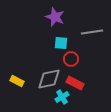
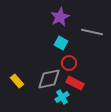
purple star: moved 5 px right; rotated 24 degrees clockwise
gray line: rotated 20 degrees clockwise
cyan square: rotated 24 degrees clockwise
red circle: moved 2 px left, 4 px down
yellow rectangle: rotated 24 degrees clockwise
